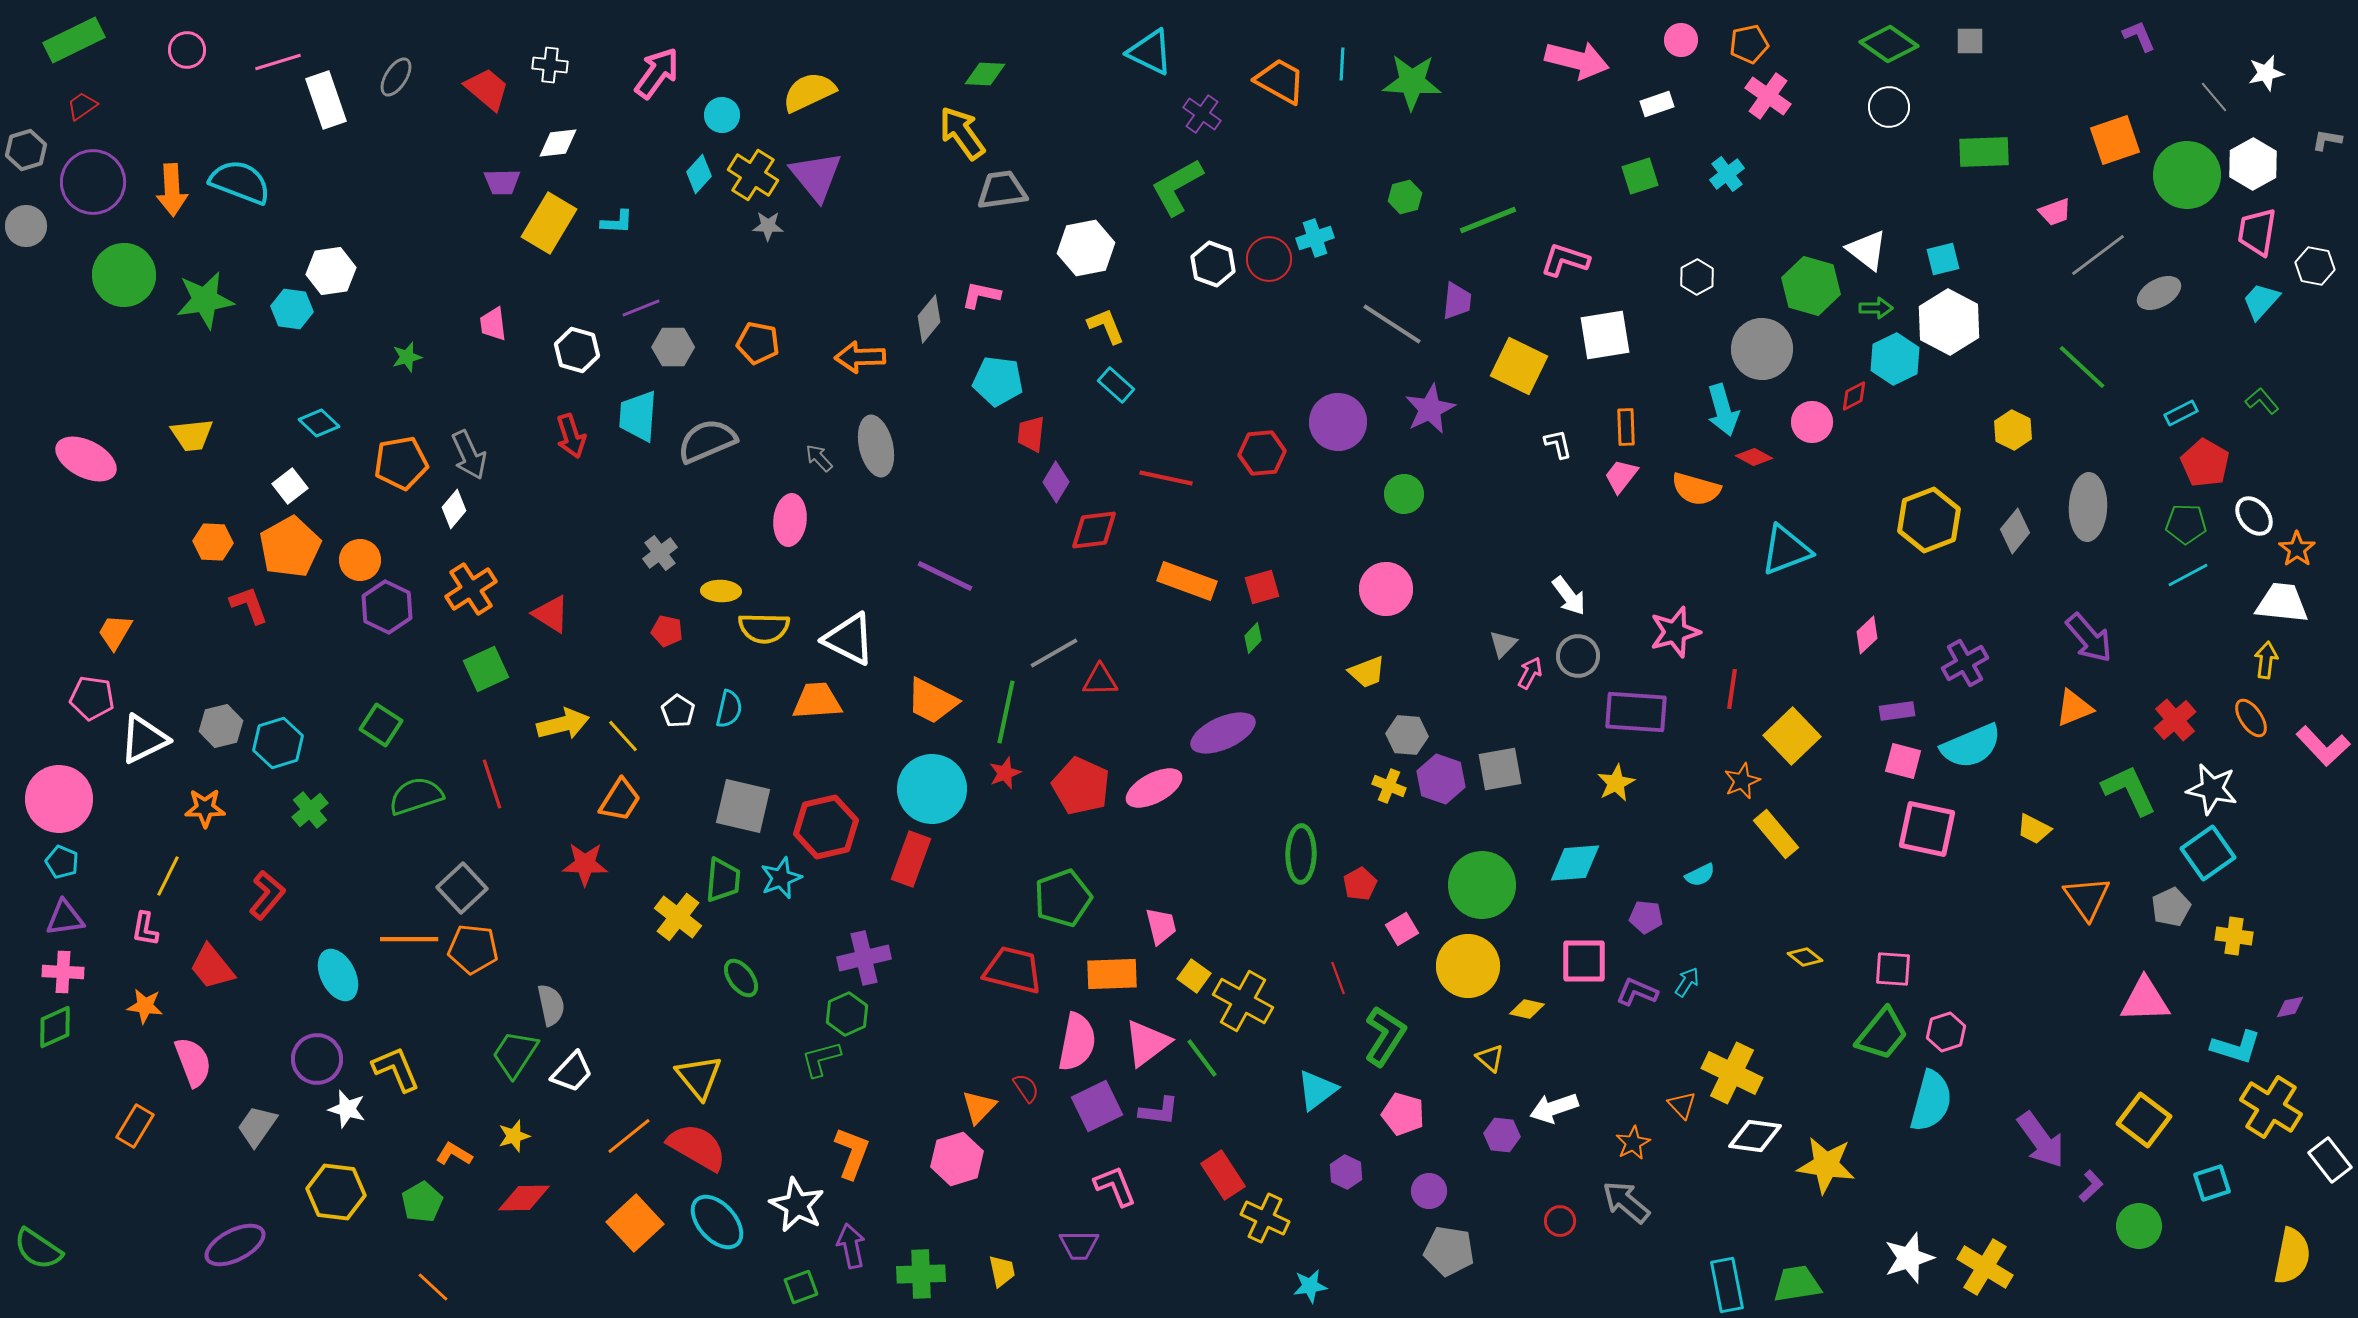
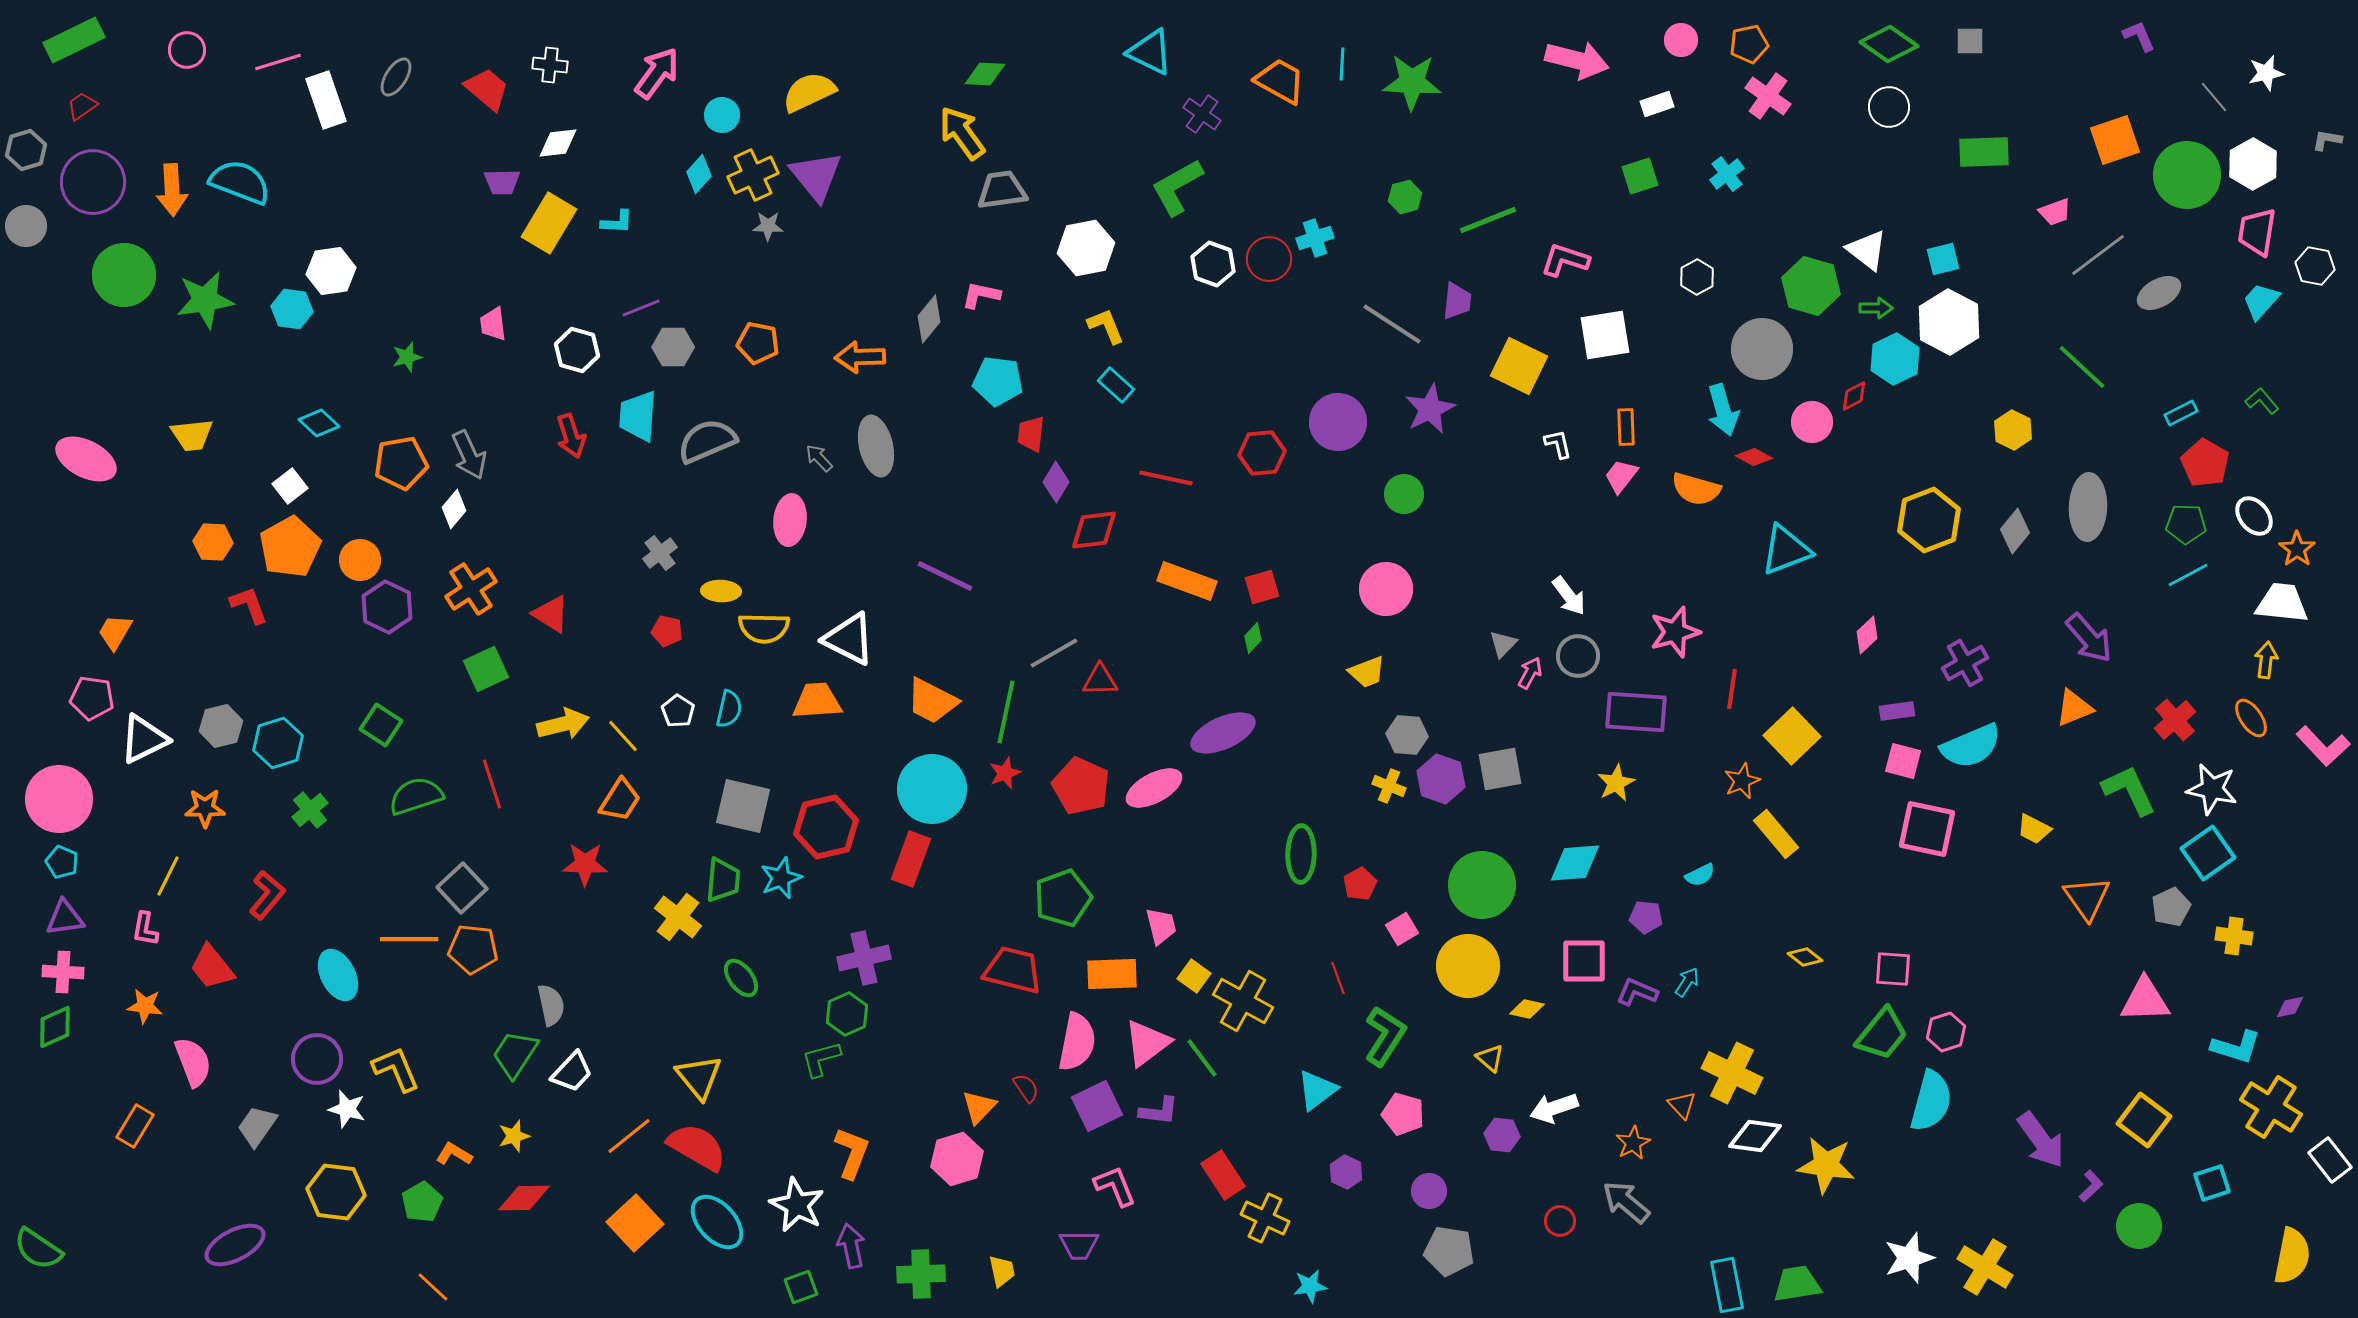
yellow cross at (753, 175): rotated 33 degrees clockwise
